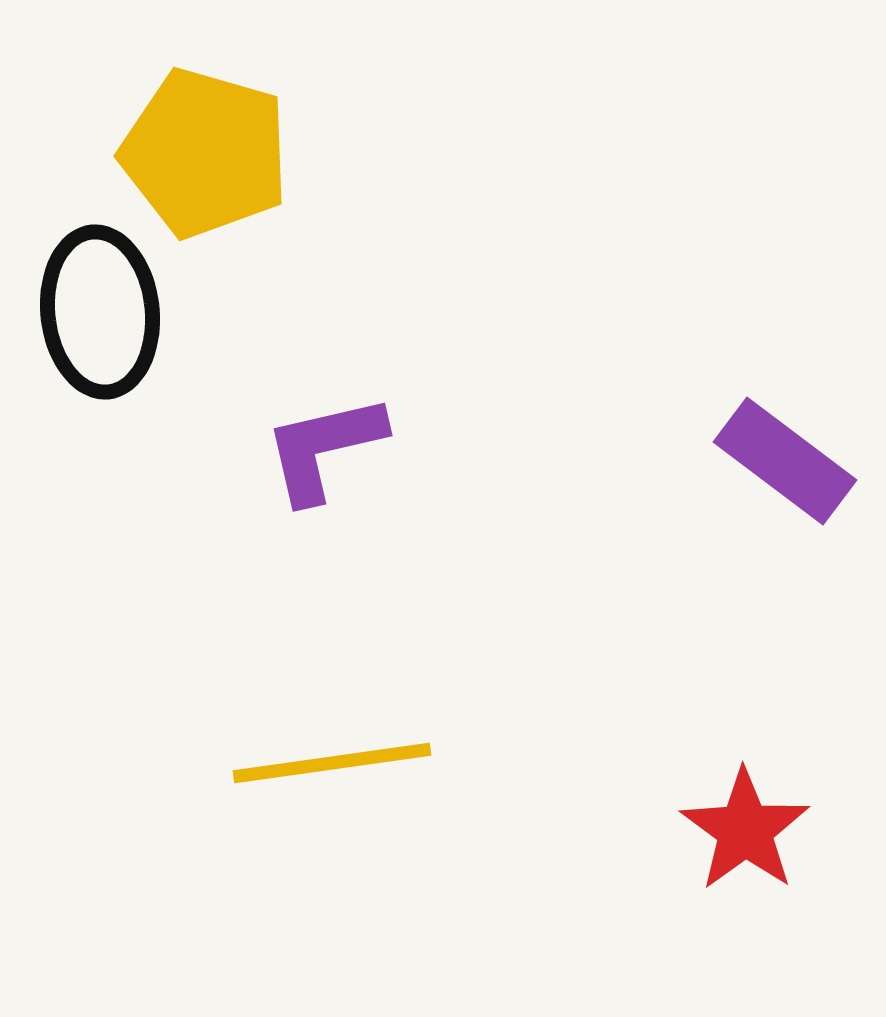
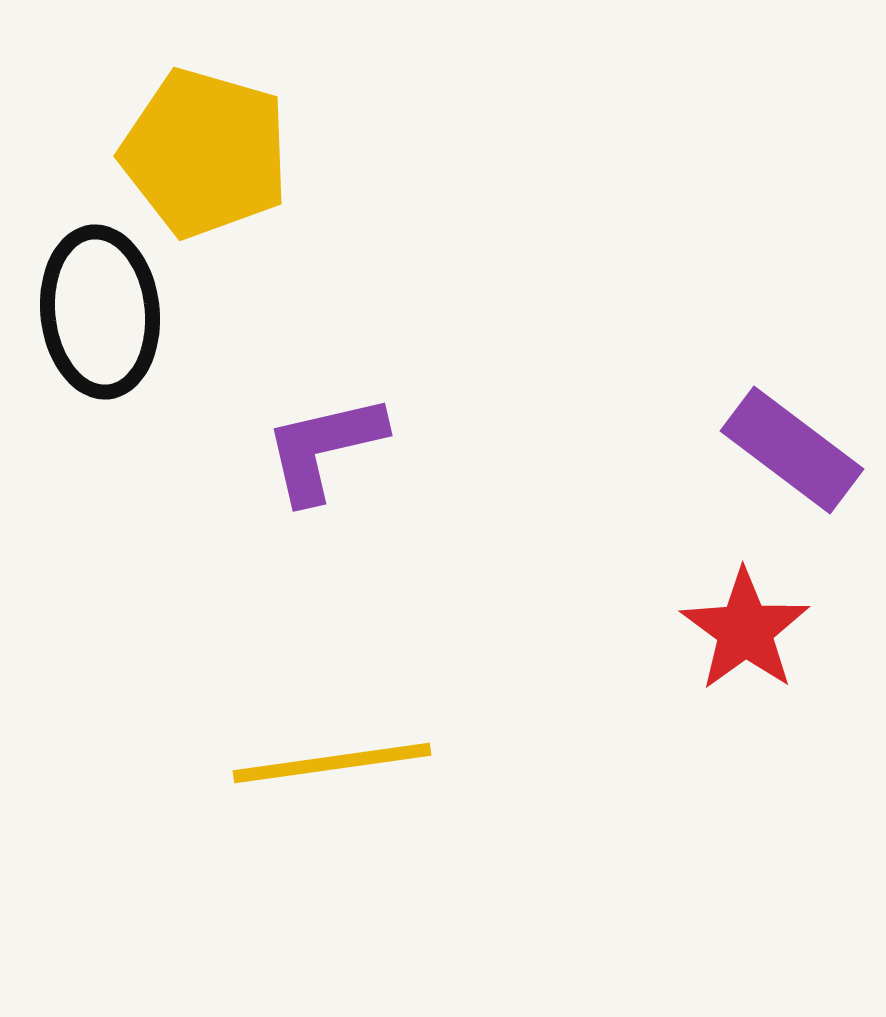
purple rectangle: moved 7 px right, 11 px up
red star: moved 200 px up
